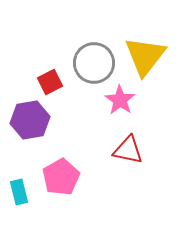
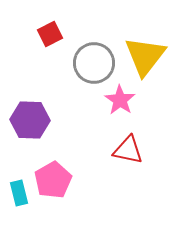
red square: moved 48 px up
purple hexagon: rotated 12 degrees clockwise
pink pentagon: moved 8 px left, 3 px down
cyan rectangle: moved 1 px down
